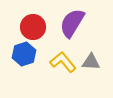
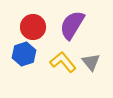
purple semicircle: moved 2 px down
gray triangle: rotated 48 degrees clockwise
